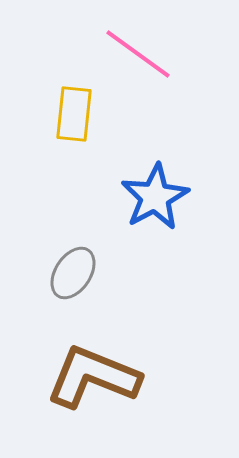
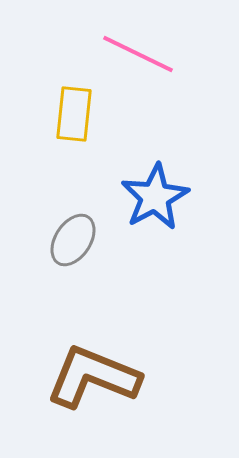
pink line: rotated 10 degrees counterclockwise
gray ellipse: moved 33 px up
